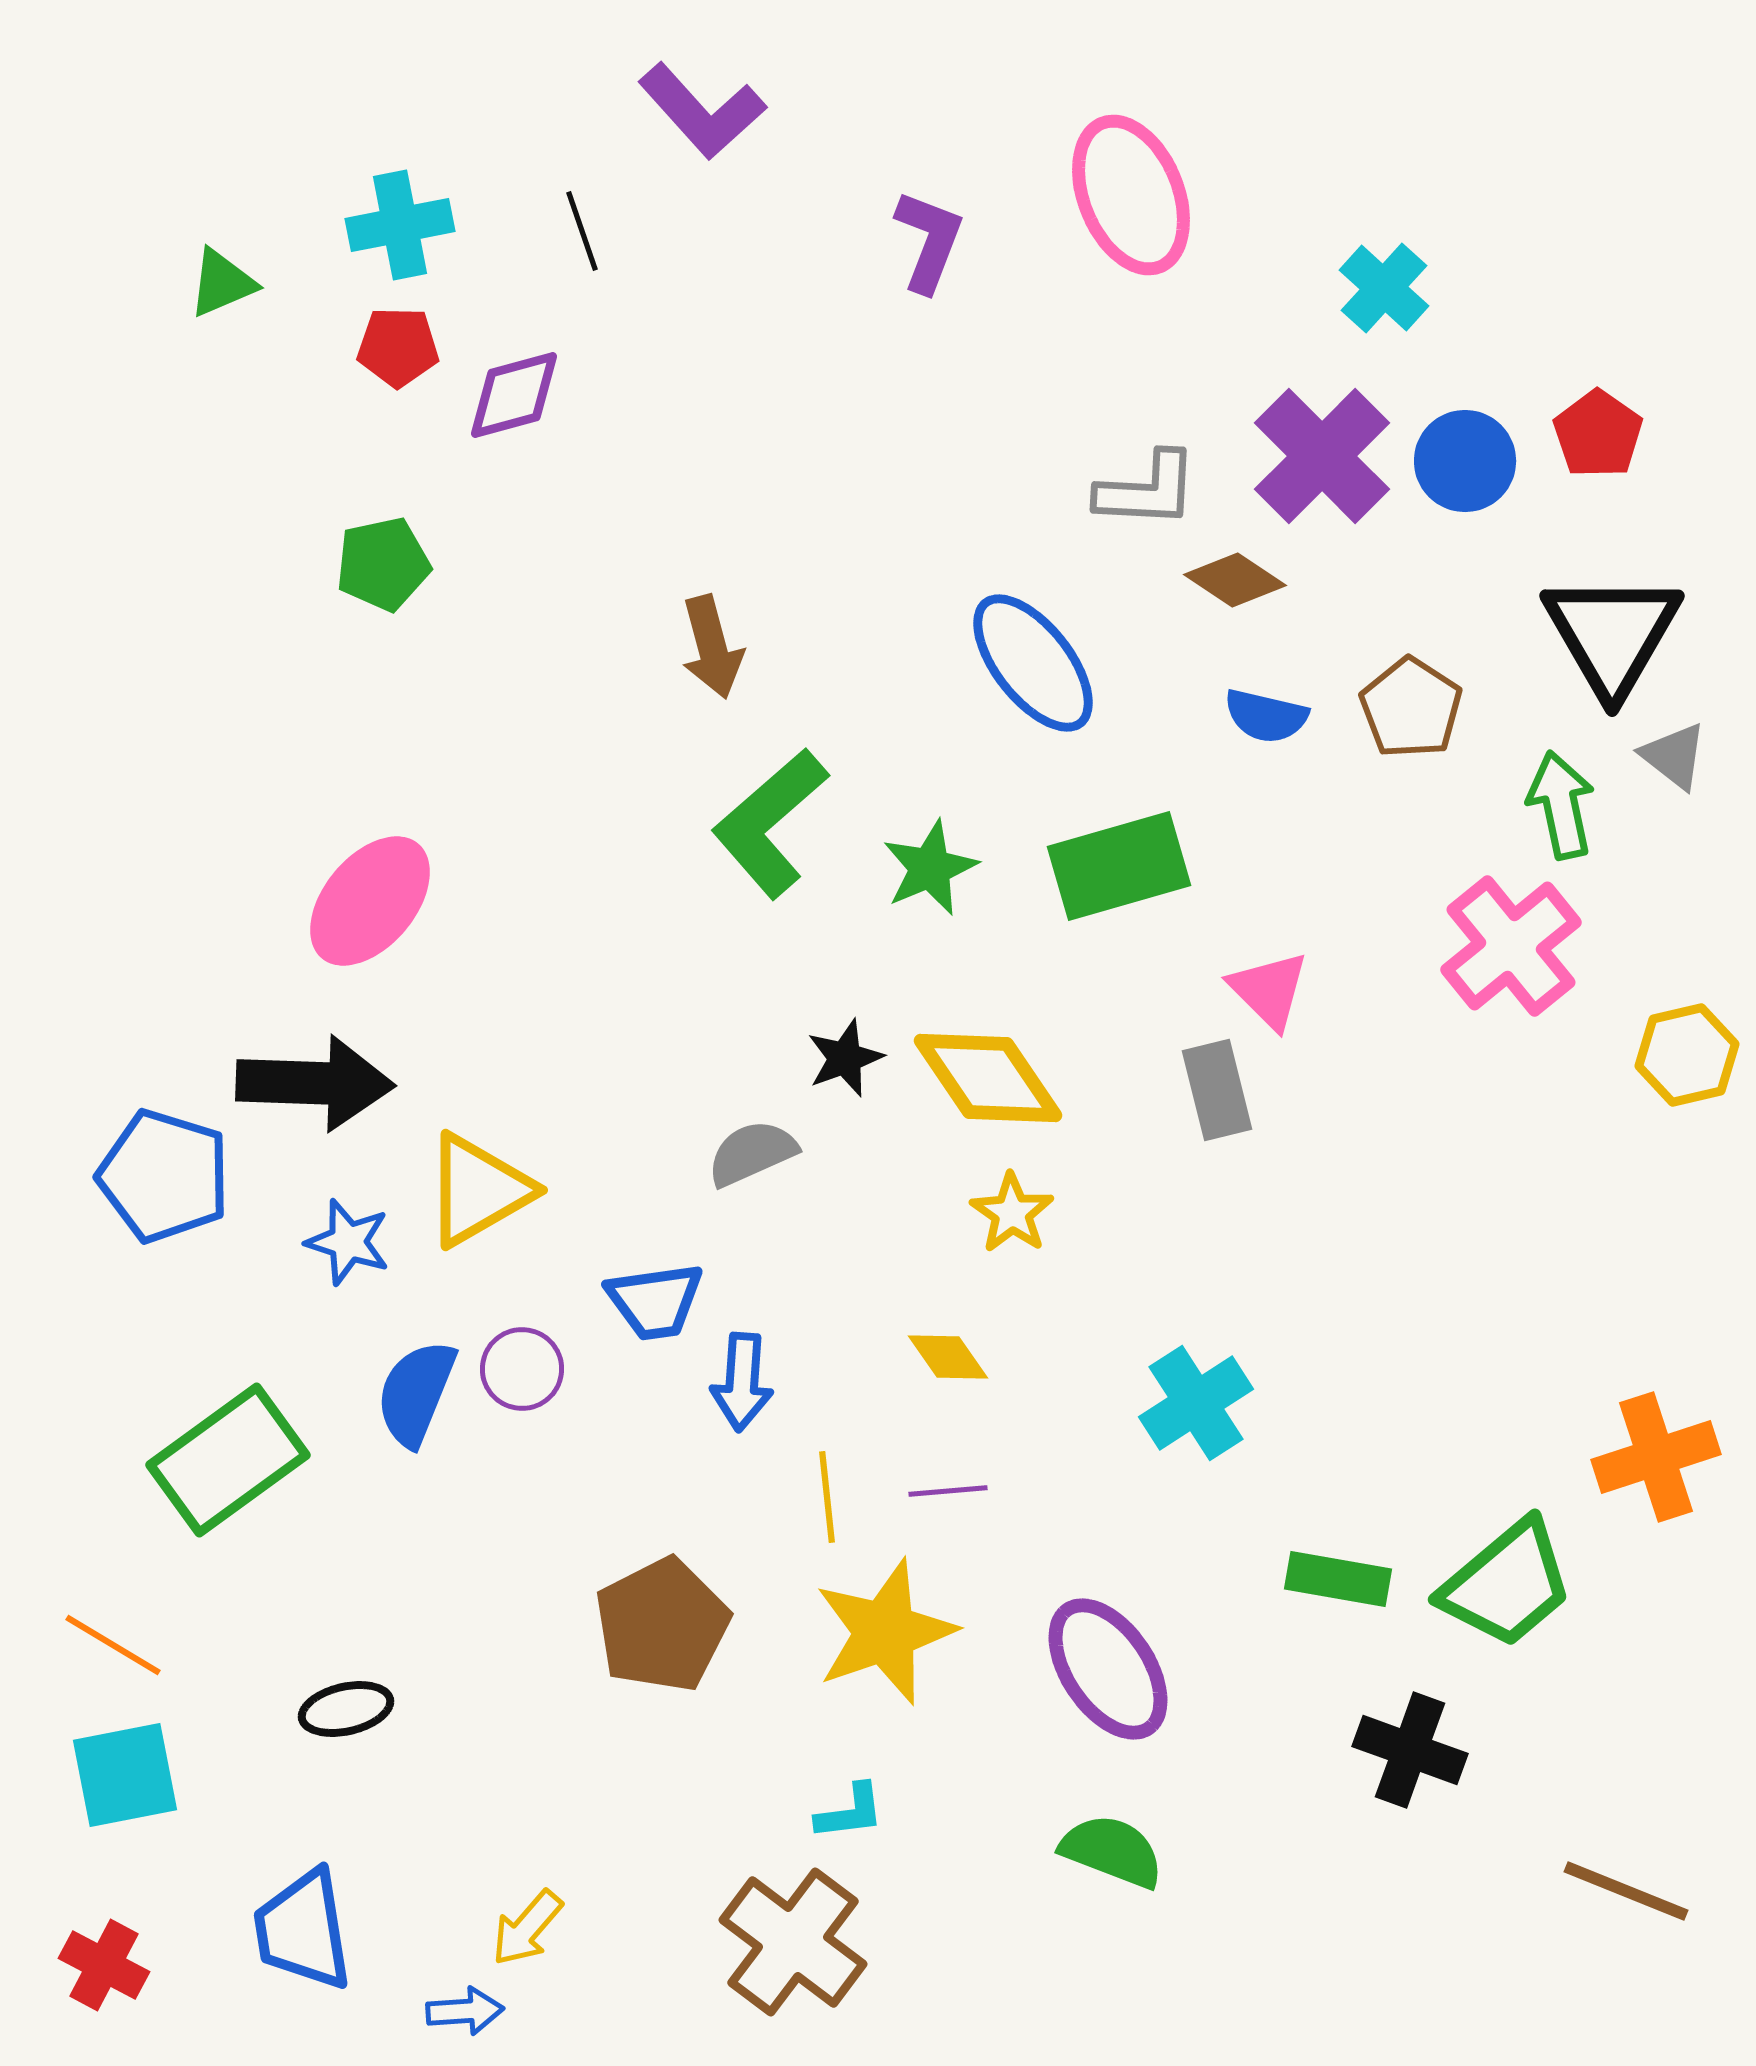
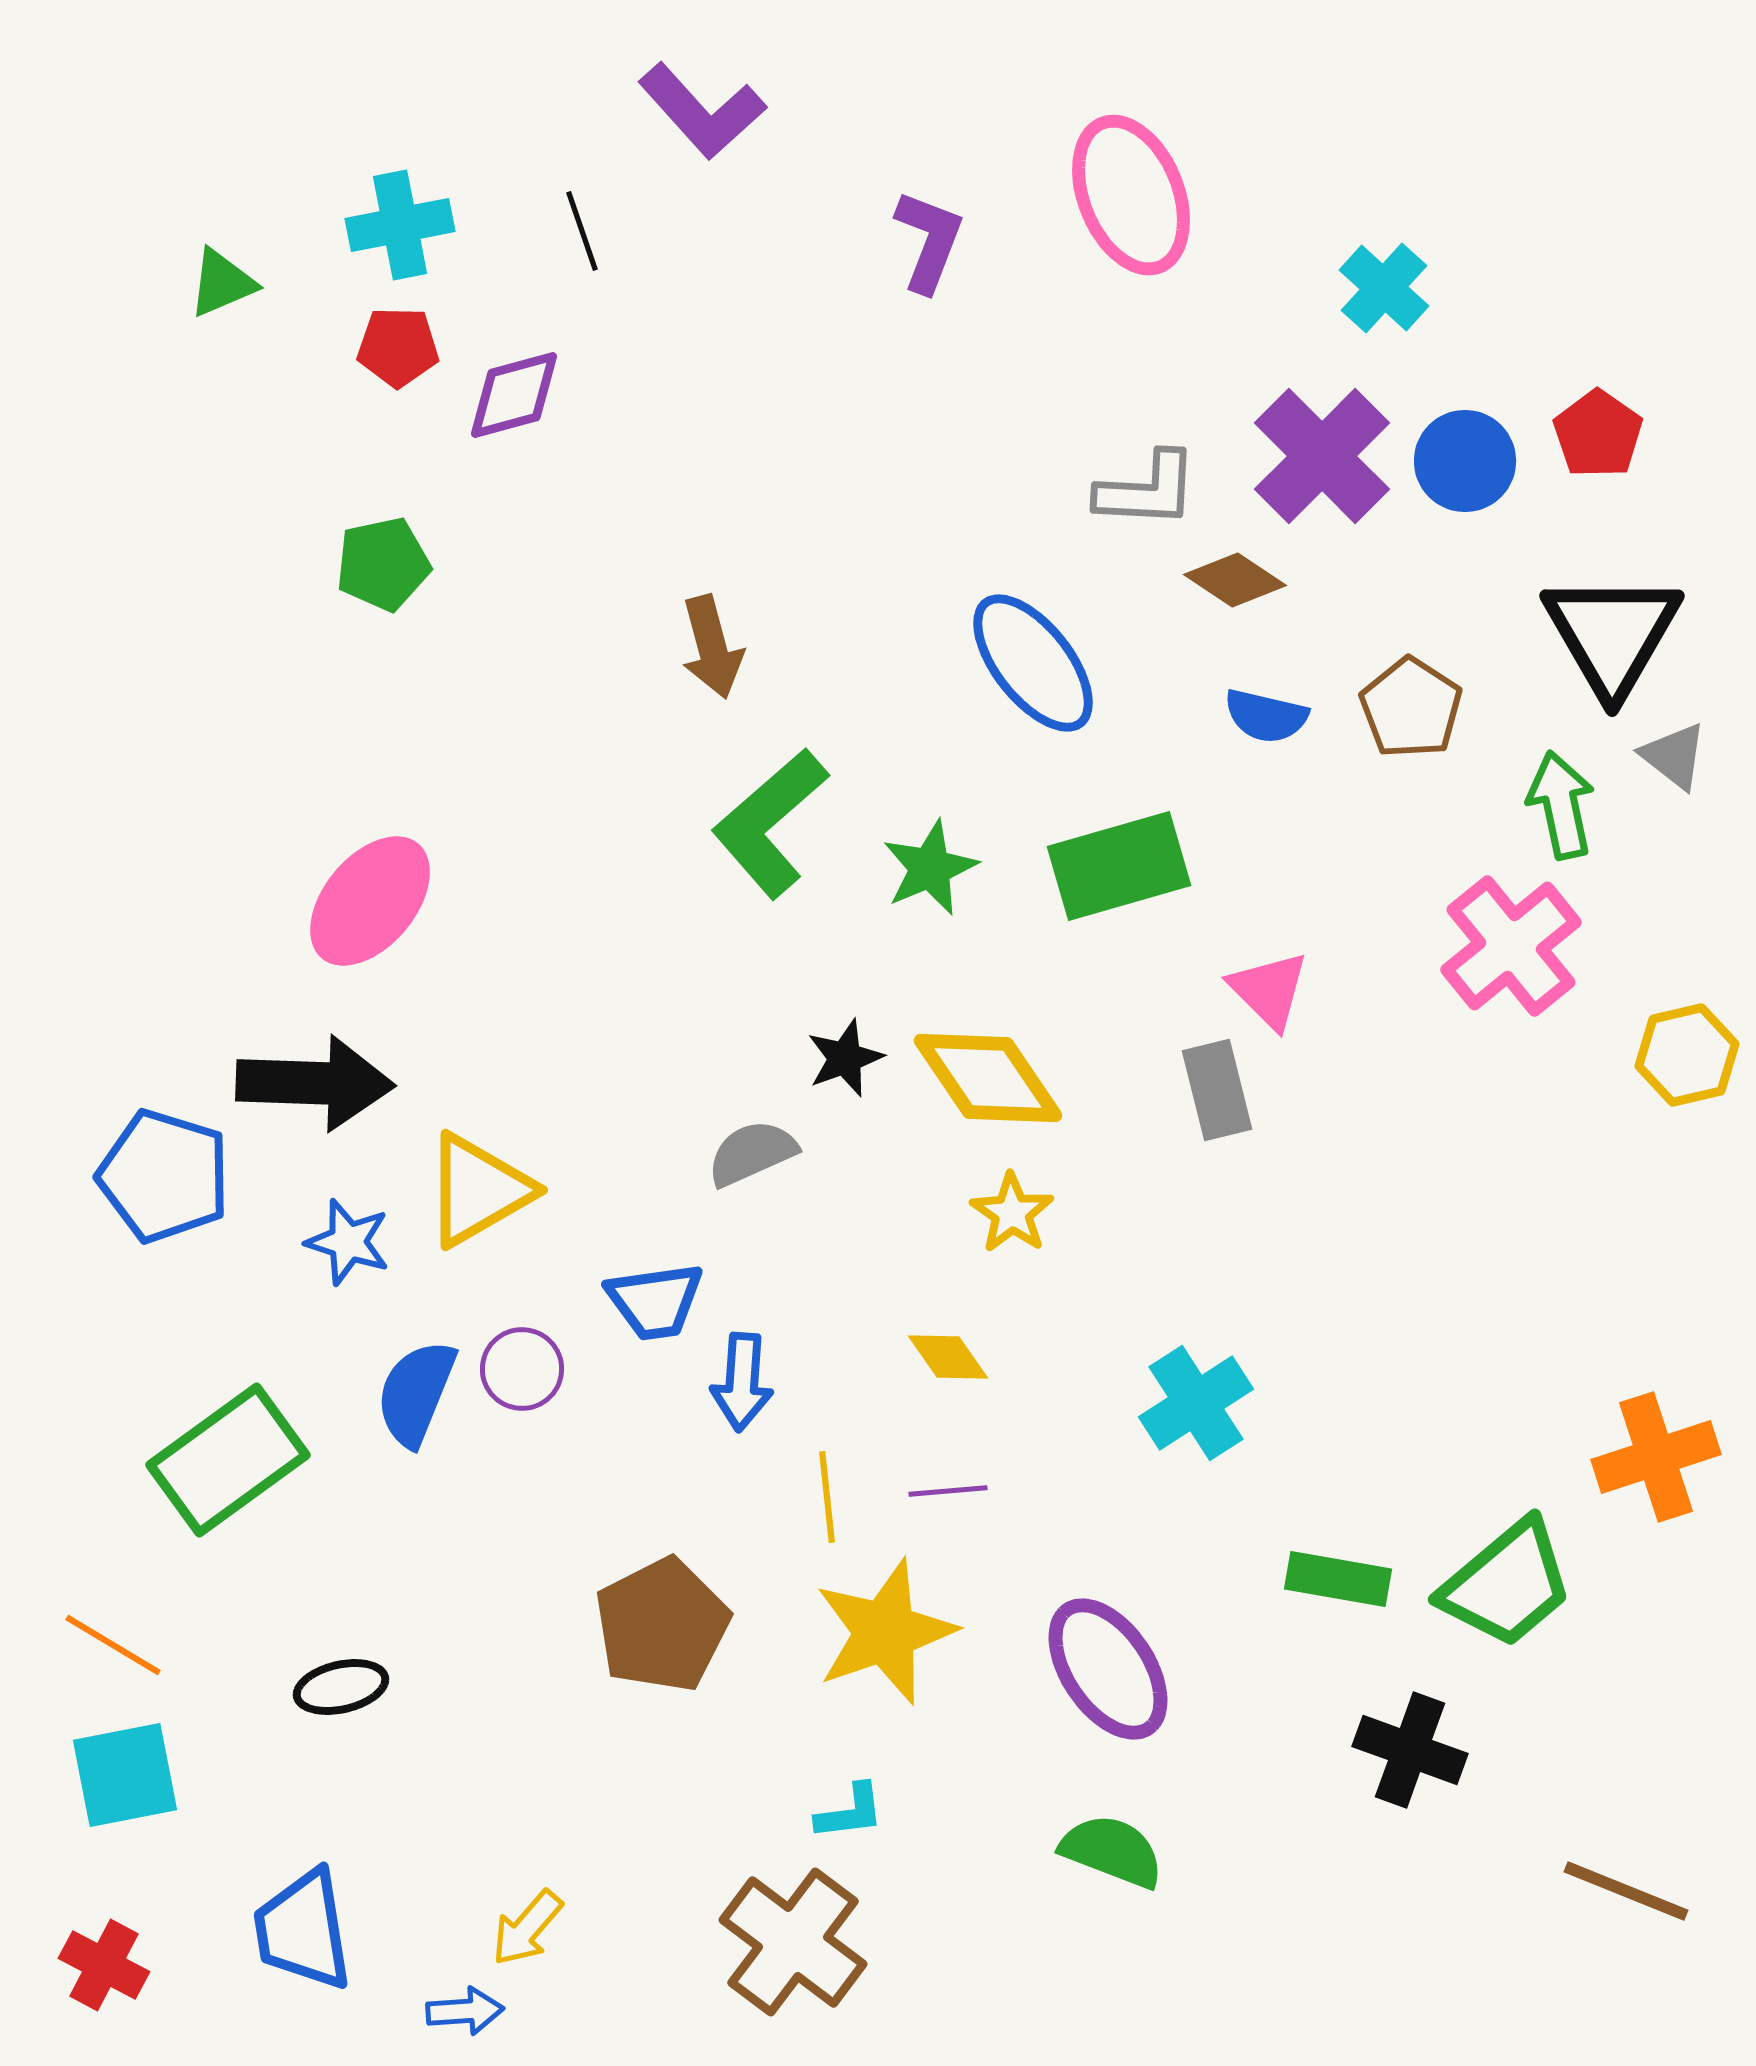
black ellipse at (346, 1709): moved 5 px left, 22 px up
